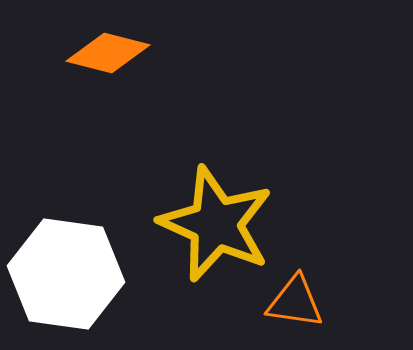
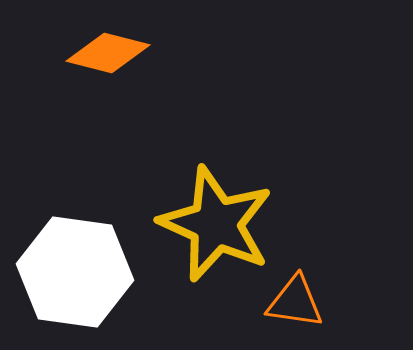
white hexagon: moved 9 px right, 2 px up
